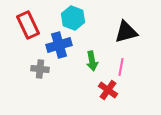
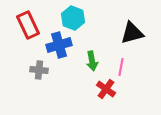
black triangle: moved 6 px right, 1 px down
gray cross: moved 1 px left, 1 px down
red cross: moved 2 px left, 1 px up
